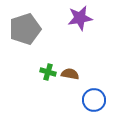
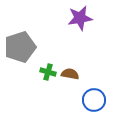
gray pentagon: moved 5 px left, 18 px down
